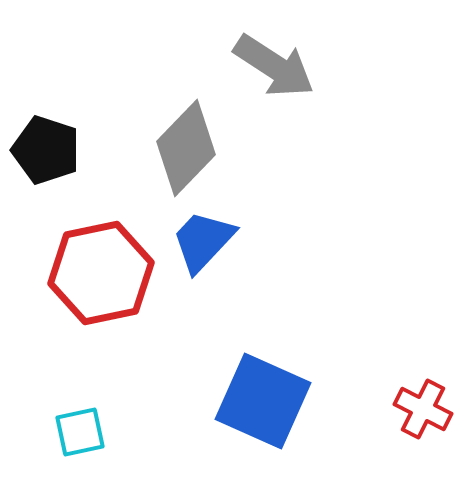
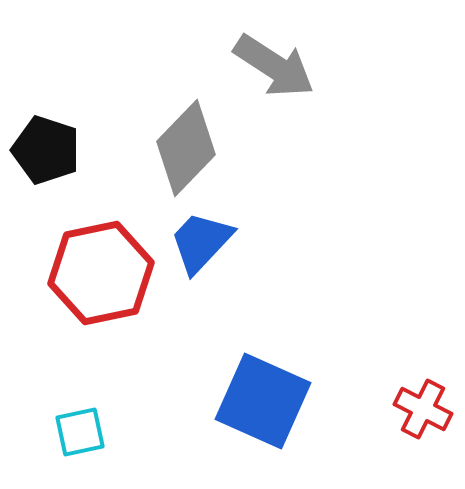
blue trapezoid: moved 2 px left, 1 px down
